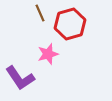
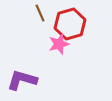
pink star: moved 11 px right, 10 px up
purple L-shape: moved 2 px right, 2 px down; rotated 140 degrees clockwise
